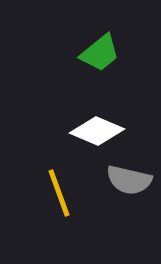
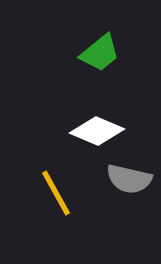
gray semicircle: moved 1 px up
yellow line: moved 3 px left; rotated 9 degrees counterclockwise
